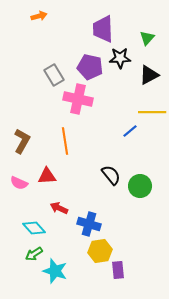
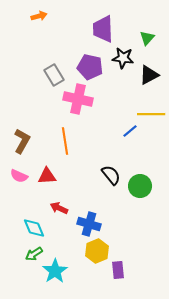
black star: moved 3 px right; rotated 10 degrees clockwise
yellow line: moved 1 px left, 2 px down
pink semicircle: moved 7 px up
cyan diamond: rotated 20 degrees clockwise
yellow hexagon: moved 3 px left; rotated 15 degrees counterclockwise
cyan star: rotated 20 degrees clockwise
